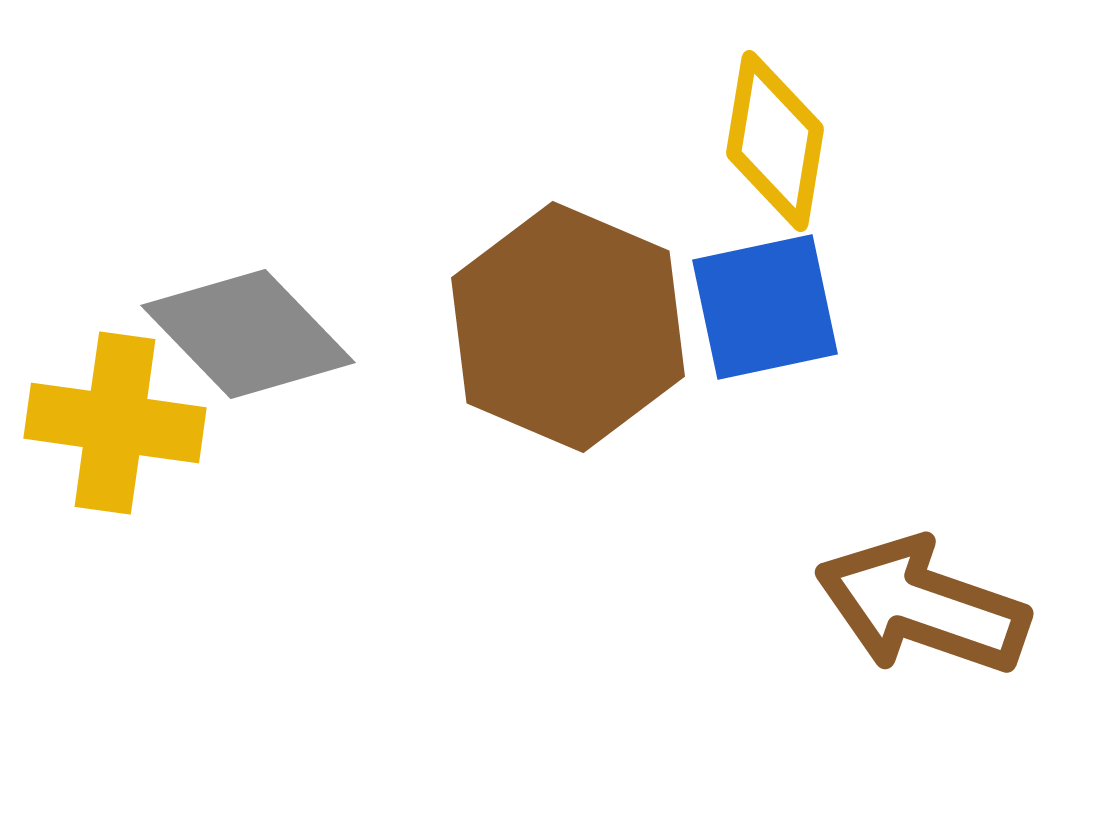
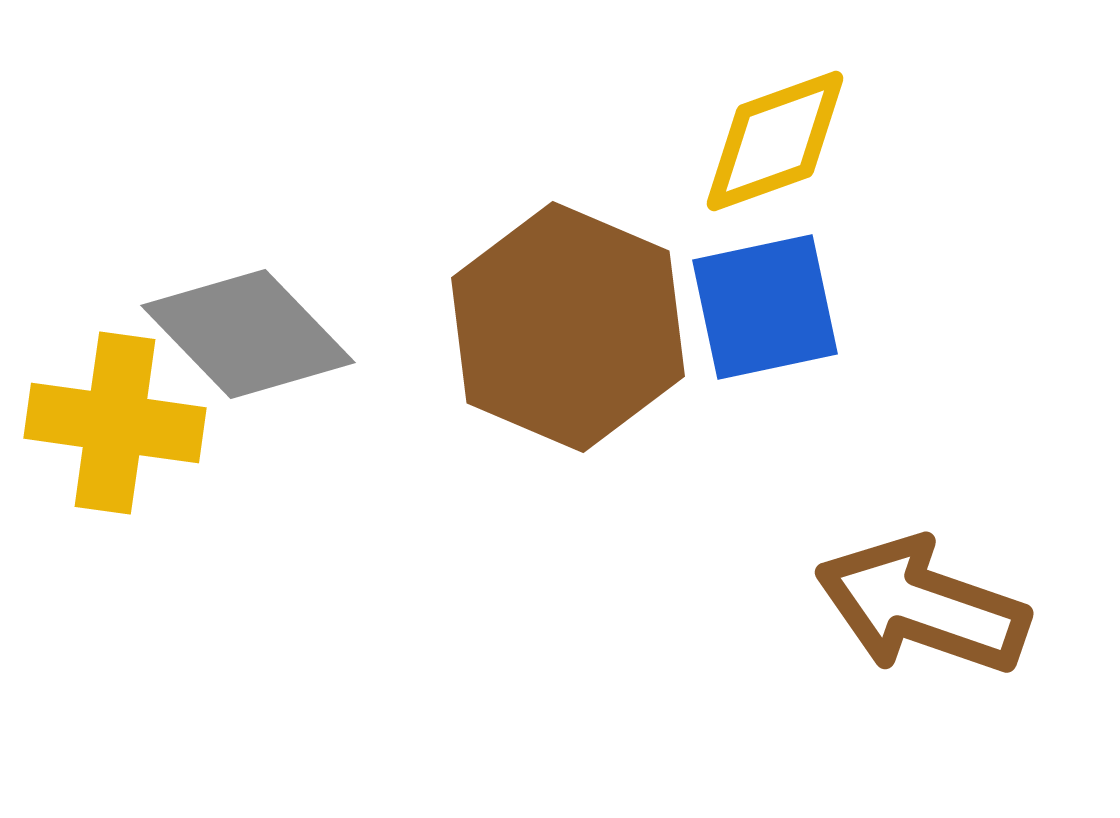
yellow diamond: rotated 61 degrees clockwise
